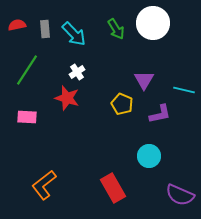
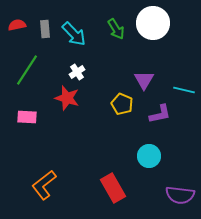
purple semicircle: rotated 16 degrees counterclockwise
